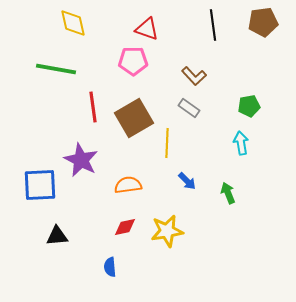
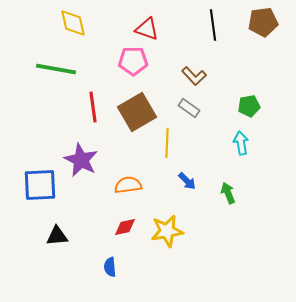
brown square: moved 3 px right, 6 px up
